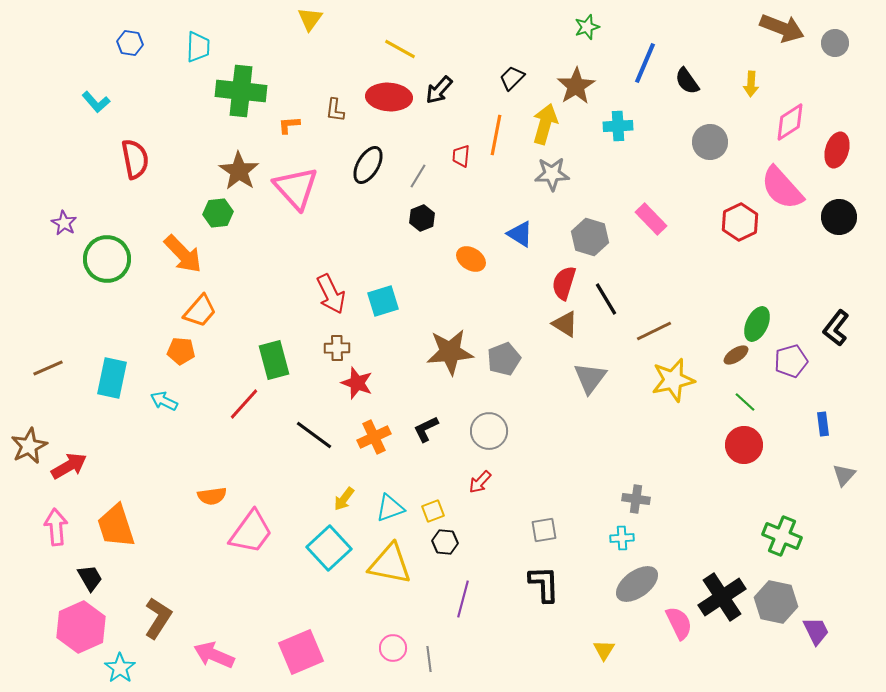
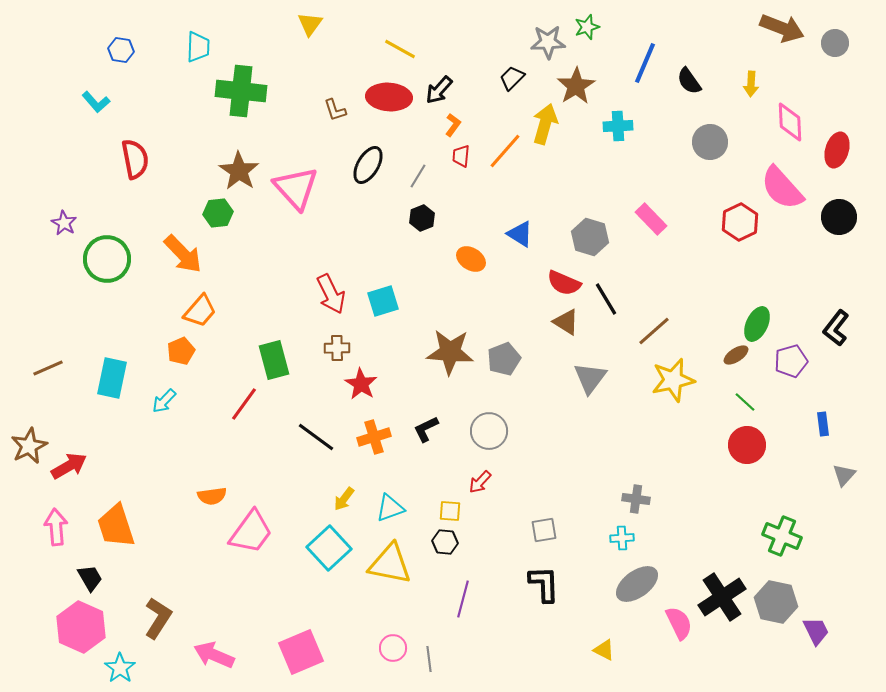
yellow triangle at (310, 19): moved 5 px down
blue hexagon at (130, 43): moved 9 px left, 7 px down
black semicircle at (687, 81): moved 2 px right
brown L-shape at (335, 110): rotated 25 degrees counterclockwise
pink diamond at (790, 122): rotated 60 degrees counterclockwise
orange L-shape at (289, 125): moved 164 px right; rotated 130 degrees clockwise
orange line at (496, 135): moved 9 px right, 16 px down; rotated 30 degrees clockwise
gray star at (552, 174): moved 4 px left, 132 px up
red semicircle at (564, 283): rotated 84 degrees counterclockwise
brown triangle at (565, 324): moved 1 px right, 2 px up
brown line at (654, 331): rotated 15 degrees counterclockwise
orange pentagon at (181, 351): rotated 28 degrees counterclockwise
brown star at (450, 352): rotated 9 degrees clockwise
red star at (357, 383): moved 4 px right, 1 px down; rotated 12 degrees clockwise
cyan arrow at (164, 401): rotated 72 degrees counterclockwise
red line at (244, 404): rotated 6 degrees counterclockwise
black line at (314, 435): moved 2 px right, 2 px down
orange cross at (374, 437): rotated 8 degrees clockwise
red circle at (744, 445): moved 3 px right
yellow square at (433, 511): moved 17 px right; rotated 25 degrees clockwise
pink hexagon at (81, 627): rotated 12 degrees counterclockwise
yellow triangle at (604, 650): rotated 35 degrees counterclockwise
